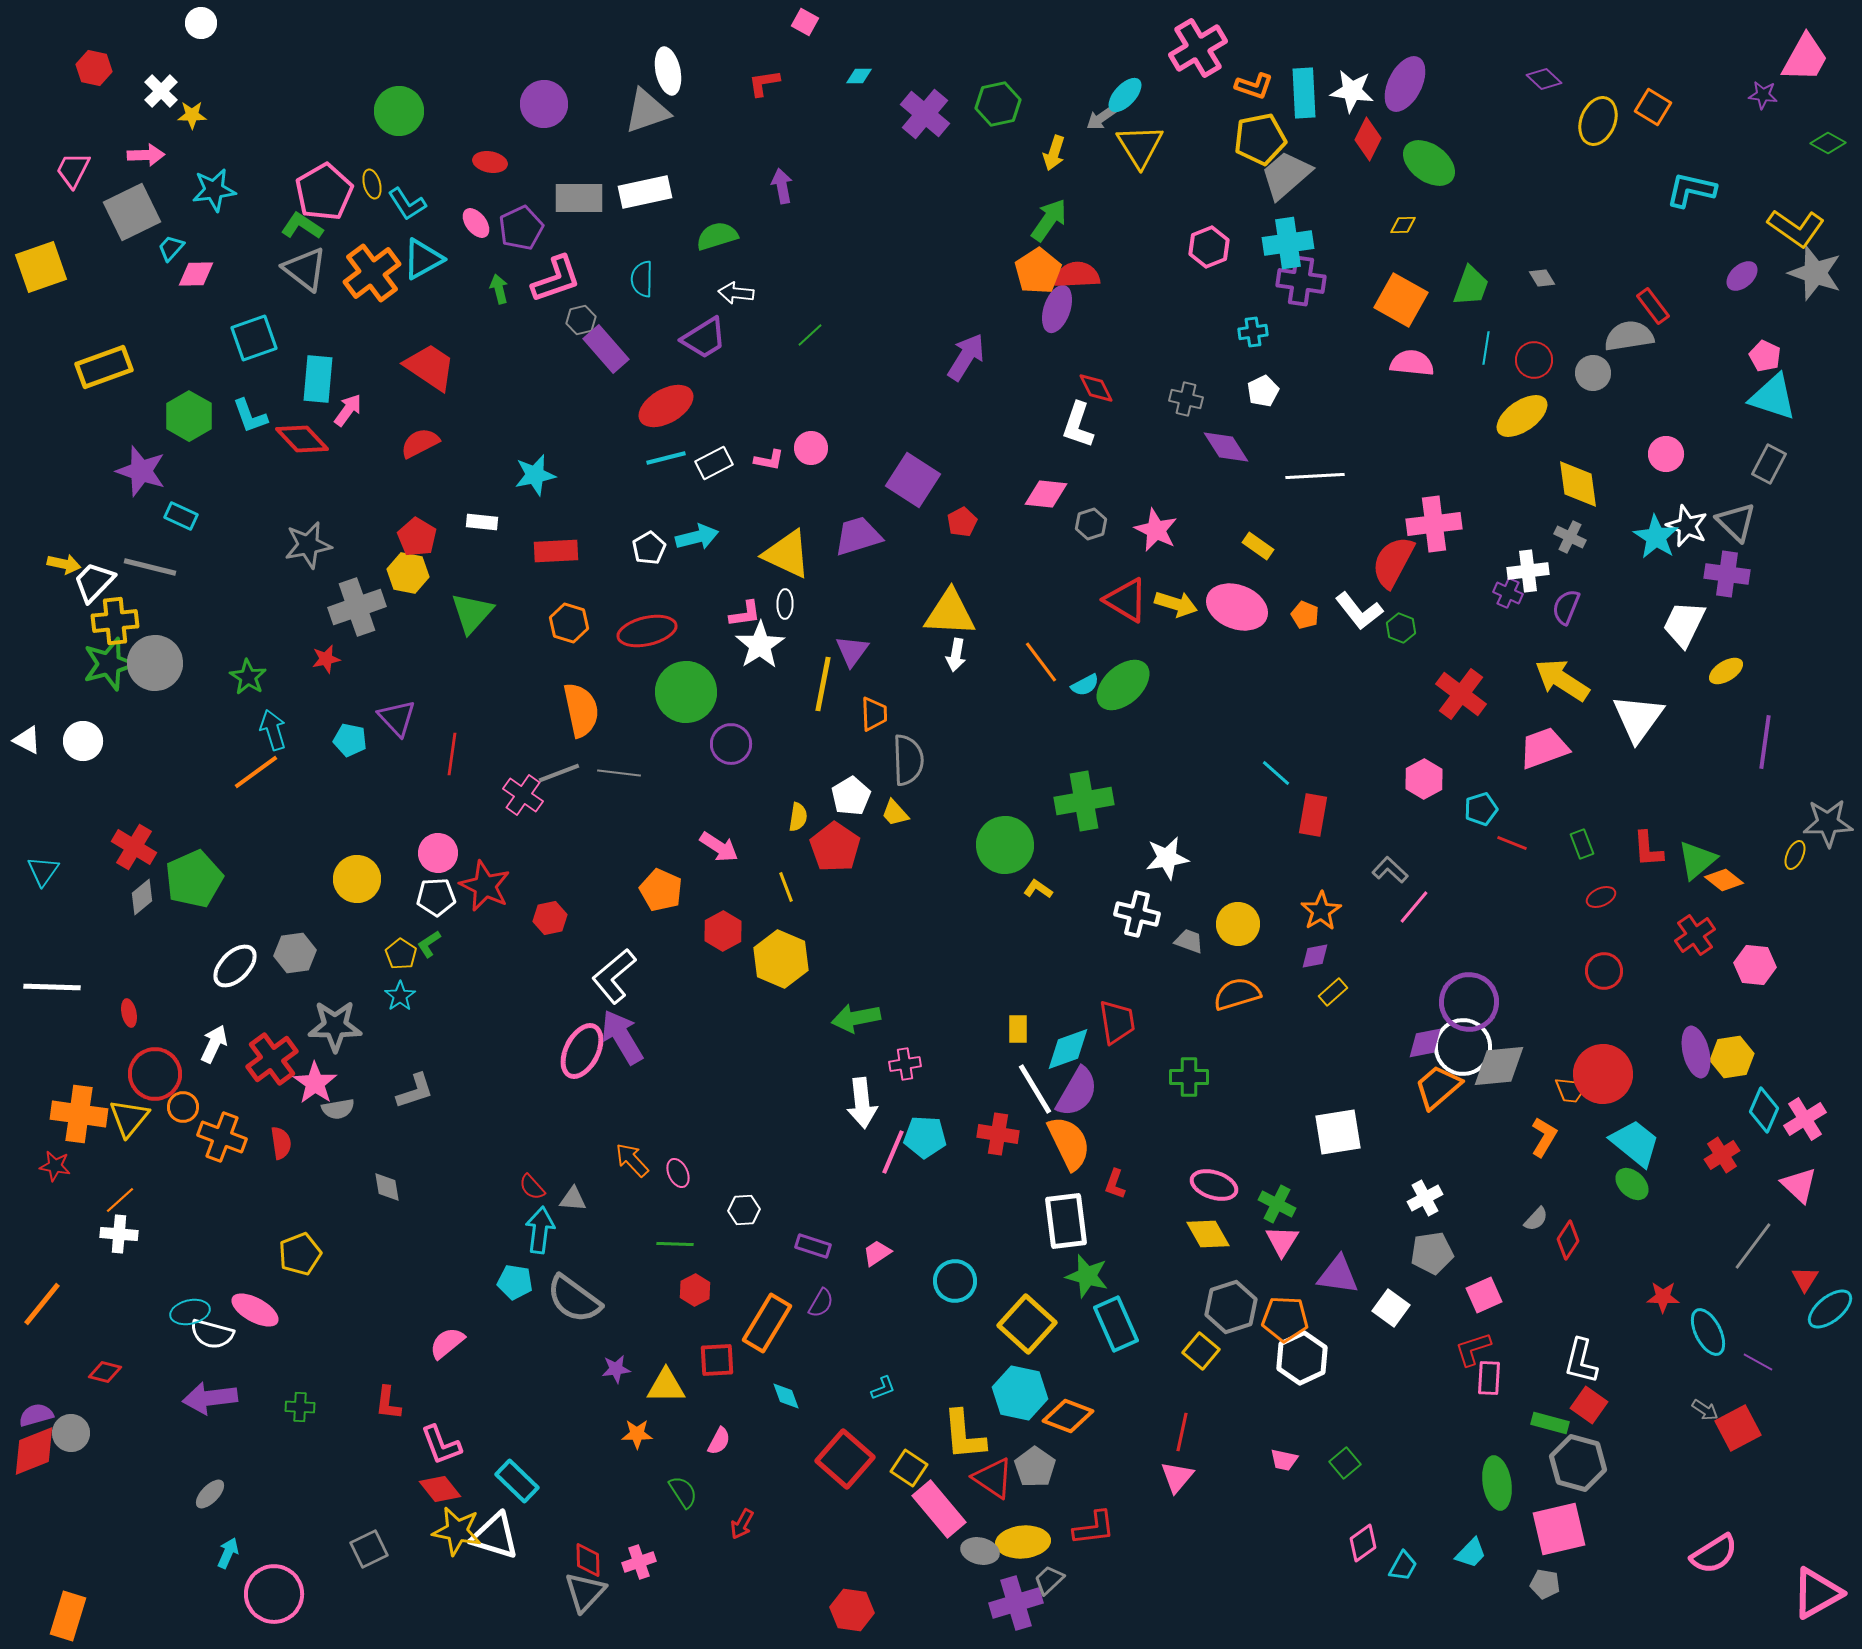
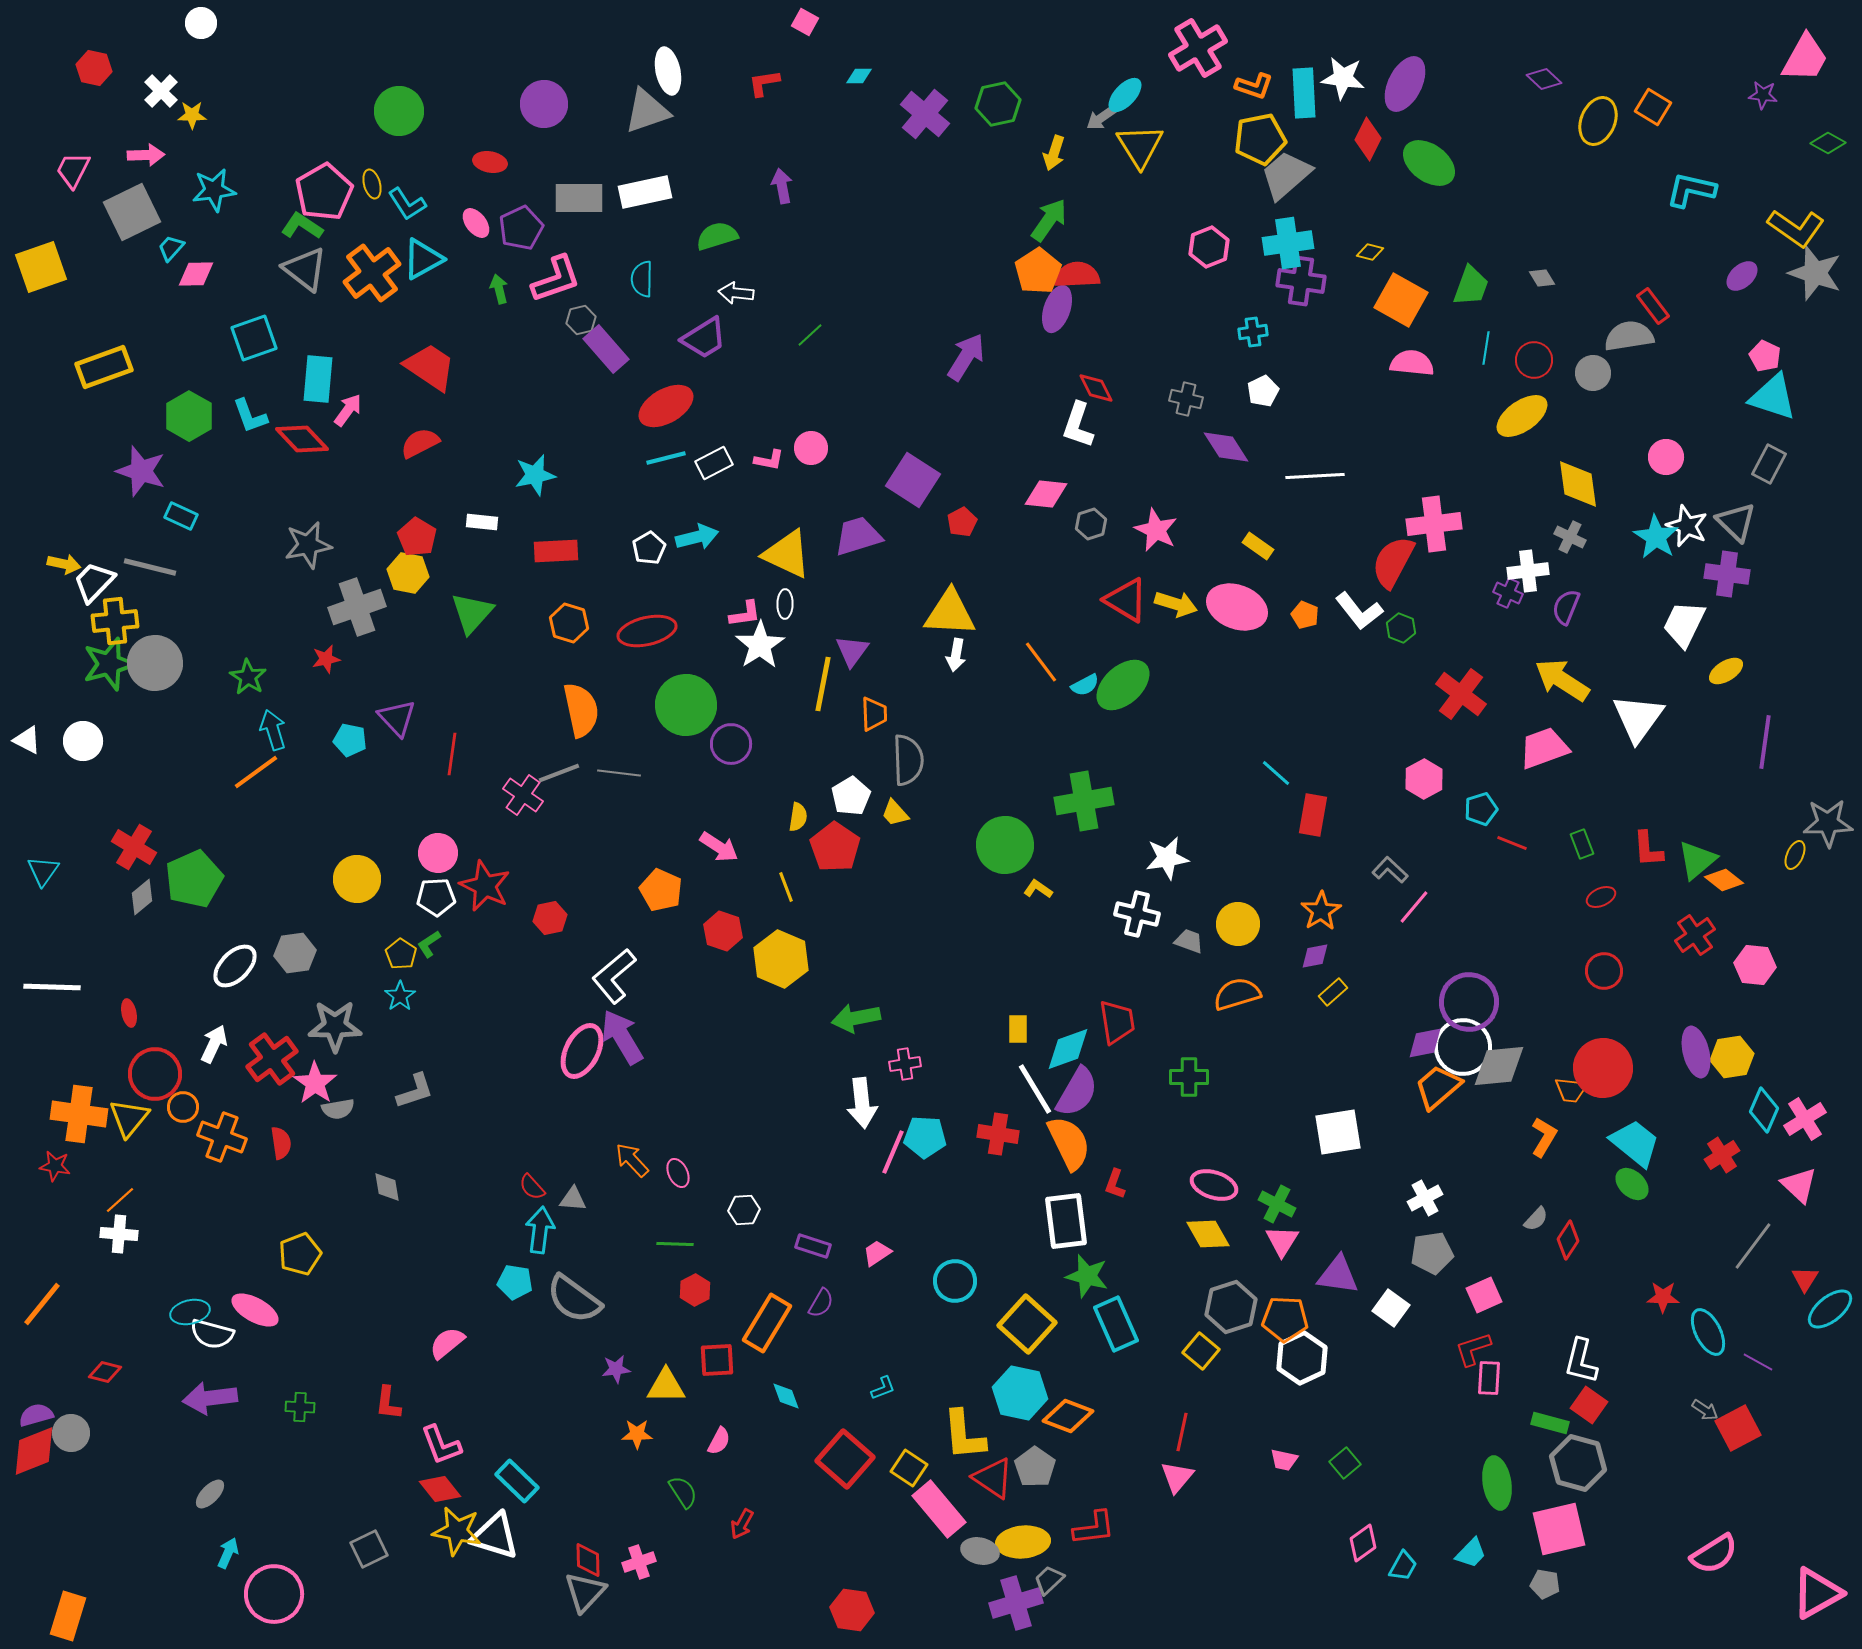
white star at (1352, 91): moved 9 px left, 13 px up
yellow diamond at (1403, 225): moved 33 px left, 27 px down; rotated 16 degrees clockwise
pink circle at (1666, 454): moved 3 px down
green circle at (686, 692): moved 13 px down
red hexagon at (723, 931): rotated 12 degrees counterclockwise
red circle at (1603, 1074): moved 6 px up
